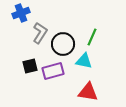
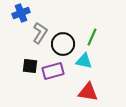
black square: rotated 21 degrees clockwise
